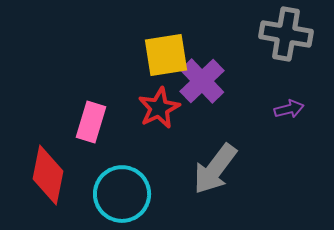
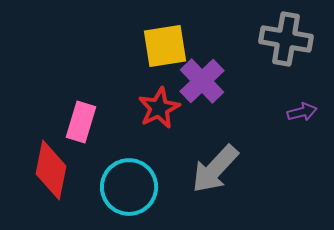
gray cross: moved 5 px down
yellow square: moved 1 px left, 9 px up
purple arrow: moved 13 px right, 3 px down
pink rectangle: moved 10 px left
gray arrow: rotated 6 degrees clockwise
red diamond: moved 3 px right, 5 px up
cyan circle: moved 7 px right, 7 px up
